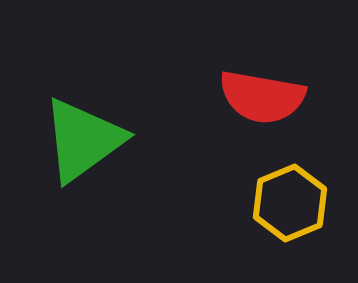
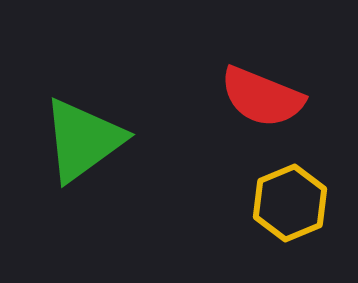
red semicircle: rotated 12 degrees clockwise
